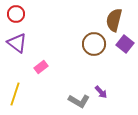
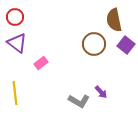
red circle: moved 1 px left, 3 px down
brown semicircle: rotated 25 degrees counterclockwise
purple square: moved 1 px right, 1 px down
pink rectangle: moved 4 px up
yellow line: moved 1 px up; rotated 25 degrees counterclockwise
